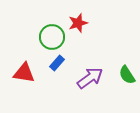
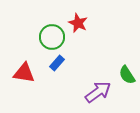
red star: rotated 30 degrees counterclockwise
purple arrow: moved 8 px right, 14 px down
